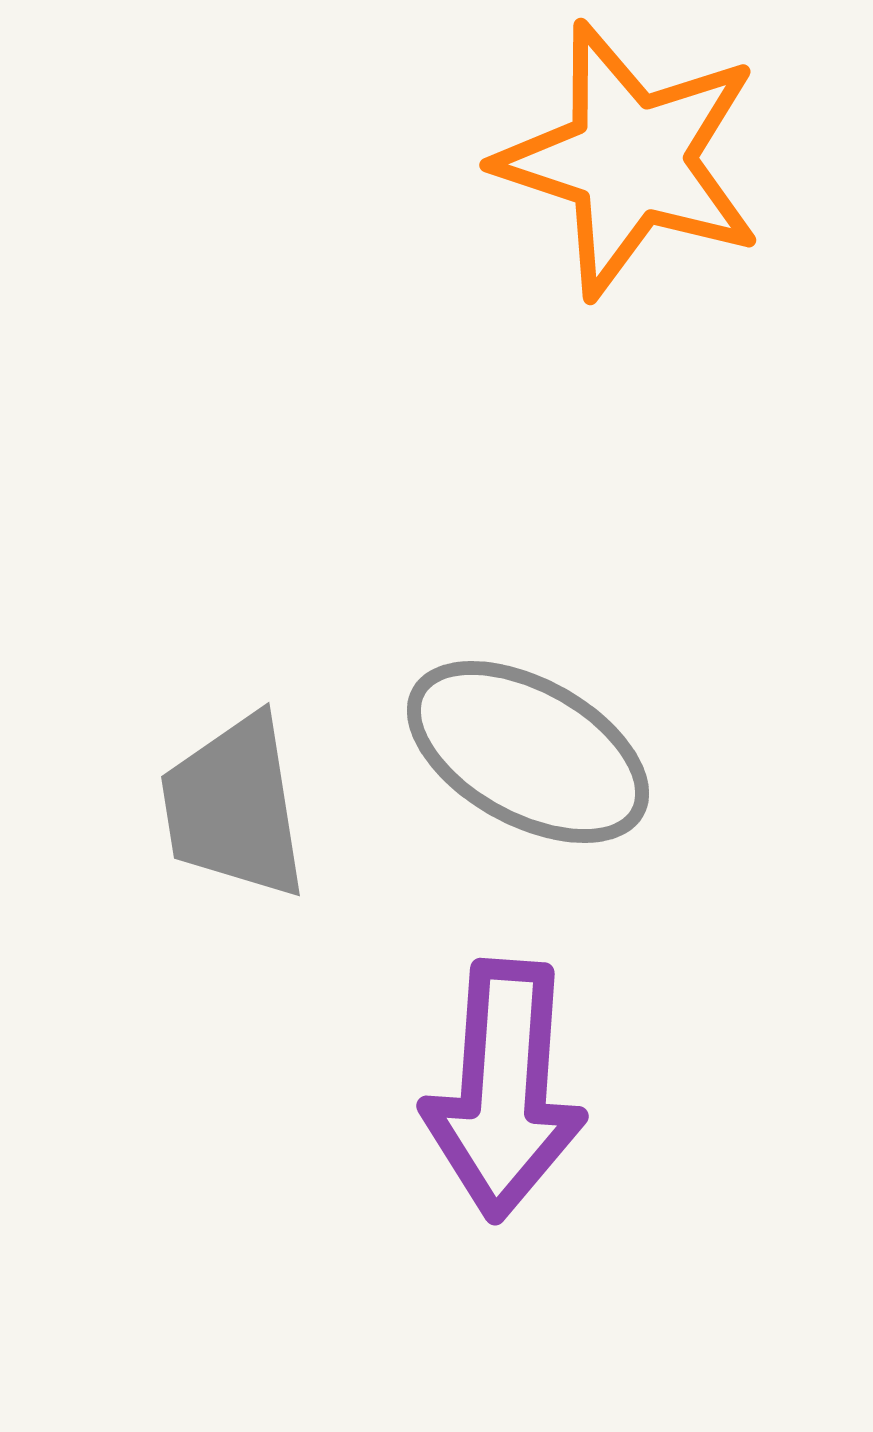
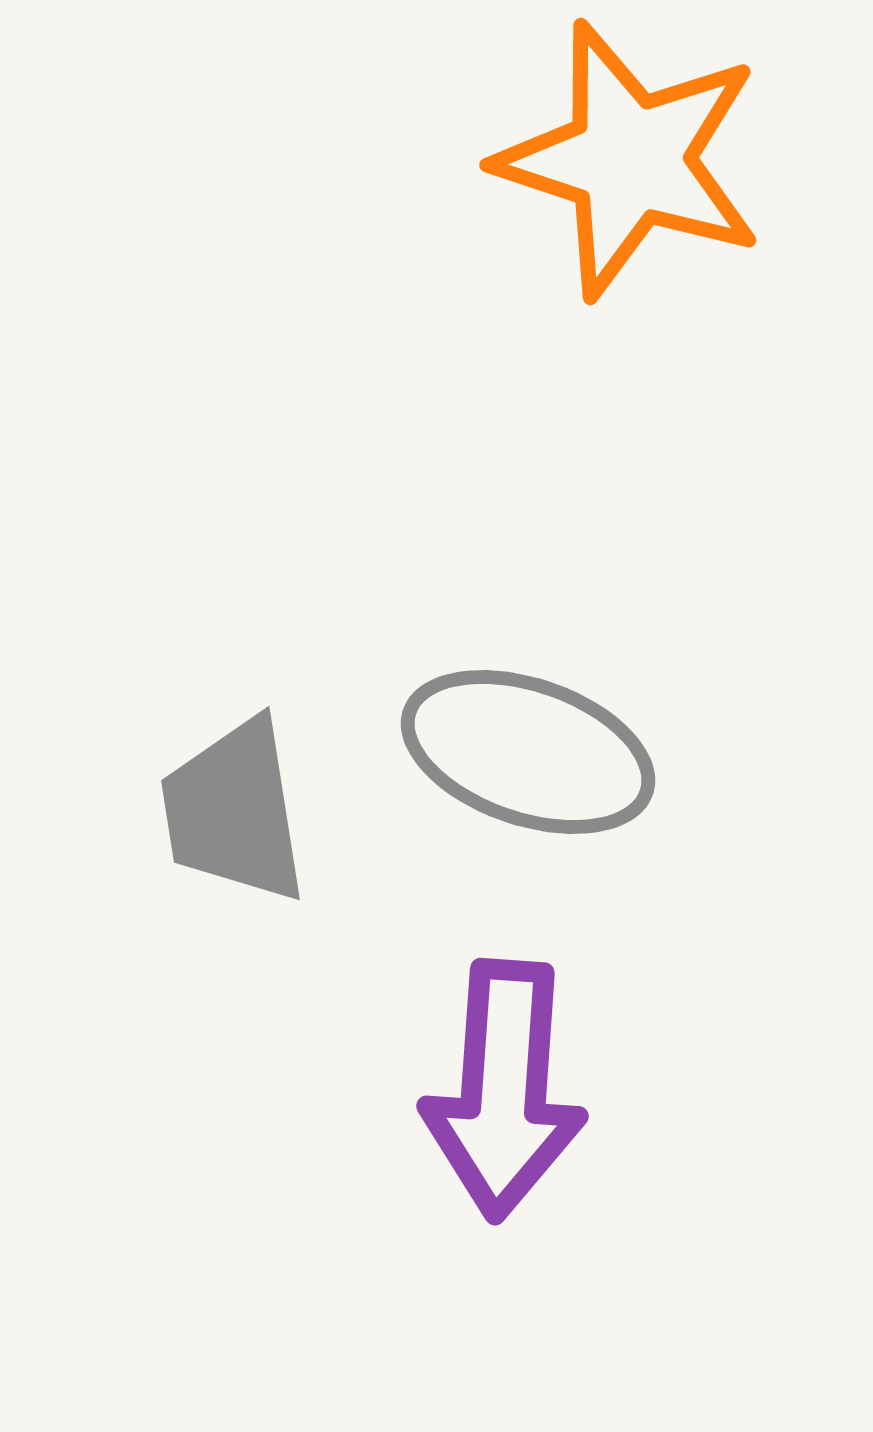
gray ellipse: rotated 10 degrees counterclockwise
gray trapezoid: moved 4 px down
